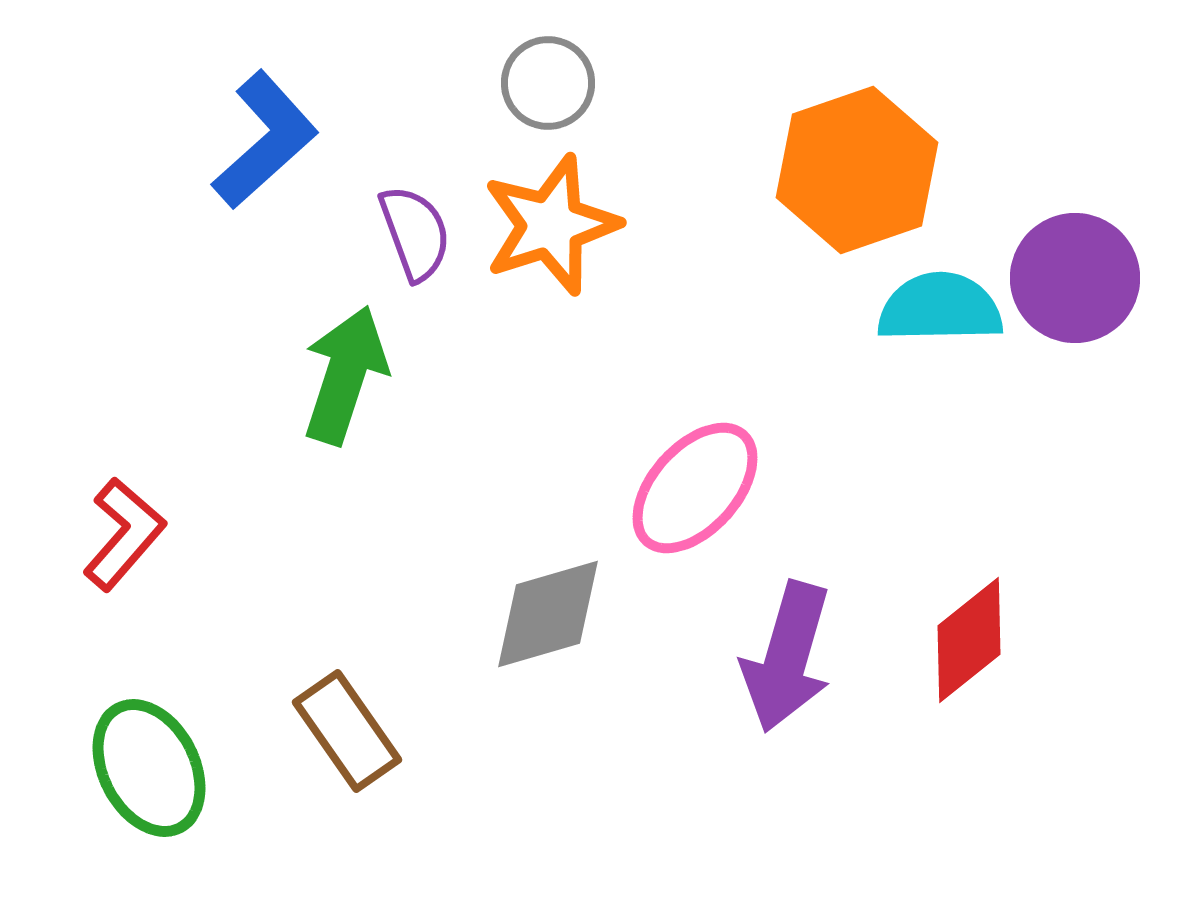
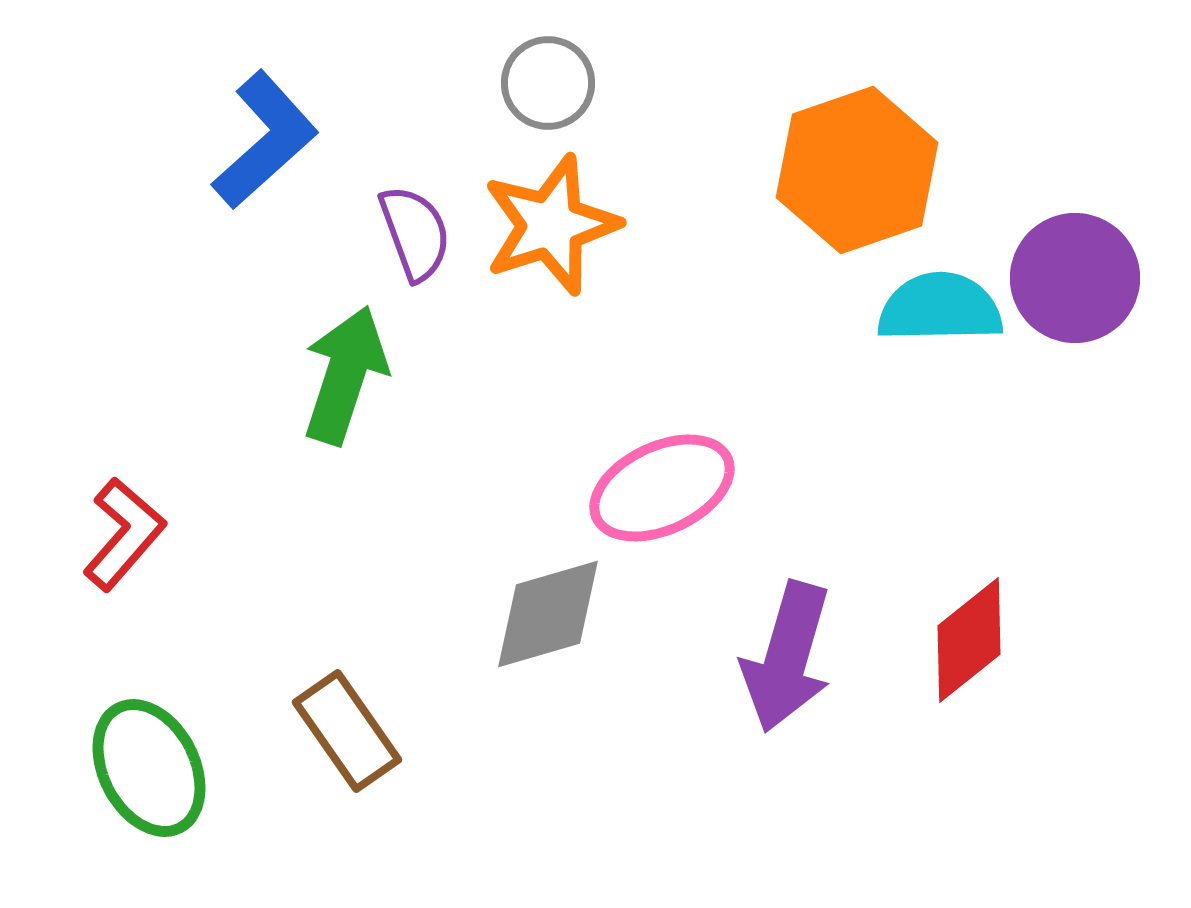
pink ellipse: moved 33 px left; rotated 23 degrees clockwise
